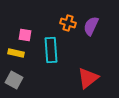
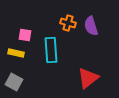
purple semicircle: rotated 42 degrees counterclockwise
gray square: moved 2 px down
